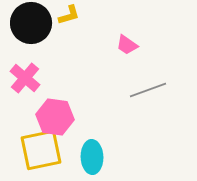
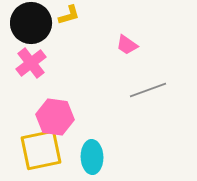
pink cross: moved 6 px right, 15 px up; rotated 12 degrees clockwise
